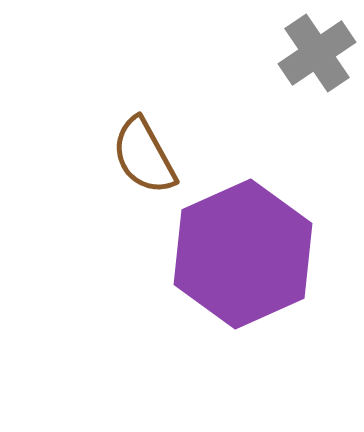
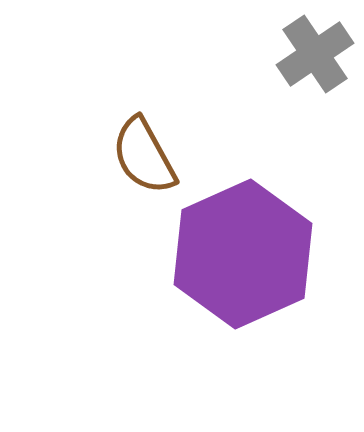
gray cross: moved 2 px left, 1 px down
